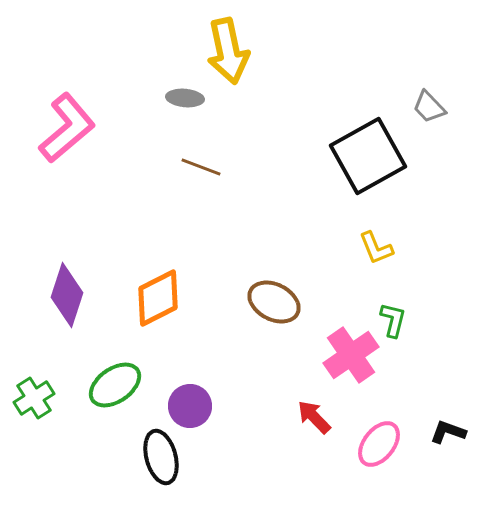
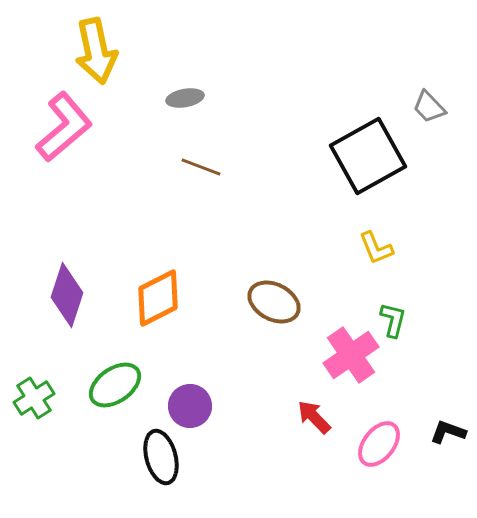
yellow arrow: moved 132 px left
gray ellipse: rotated 15 degrees counterclockwise
pink L-shape: moved 3 px left, 1 px up
